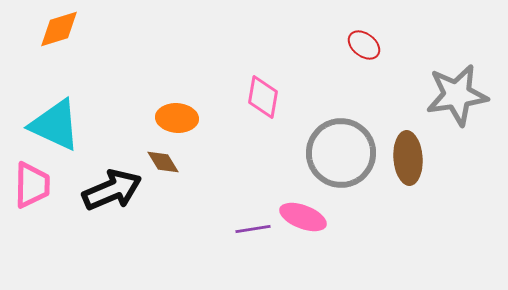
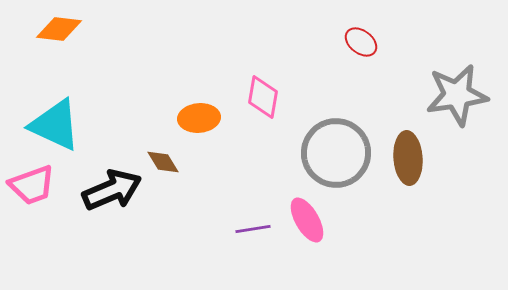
orange diamond: rotated 24 degrees clockwise
red ellipse: moved 3 px left, 3 px up
orange ellipse: moved 22 px right; rotated 9 degrees counterclockwise
gray circle: moved 5 px left
pink trapezoid: rotated 69 degrees clockwise
pink ellipse: moved 4 px right, 3 px down; rotated 39 degrees clockwise
